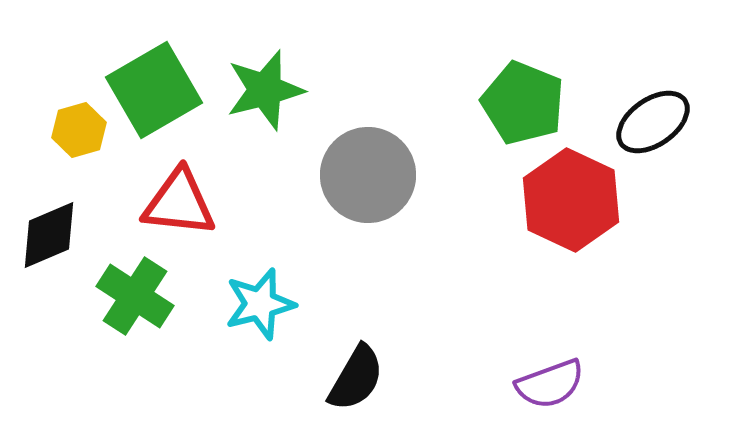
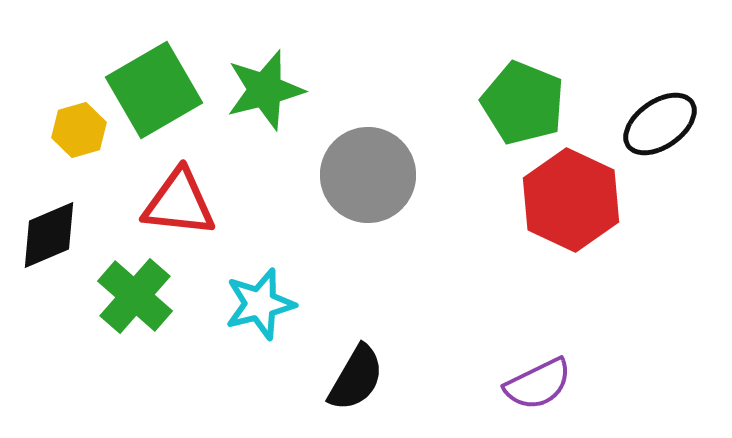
black ellipse: moved 7 px right, 2 px down
green cross: rotated 8 degrees clockwise
purple semicircle: moved 12 px left; rotated 6 degrees counterclockwise
